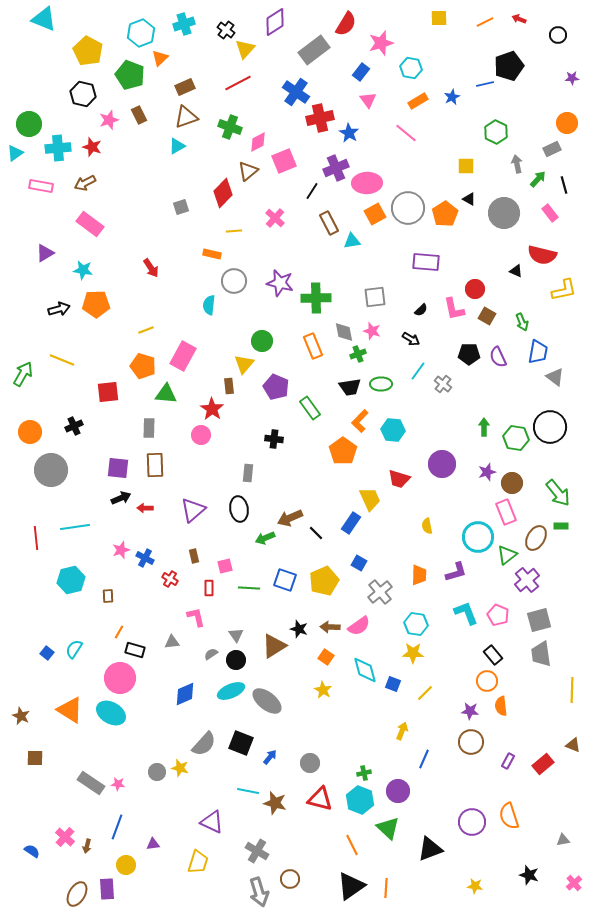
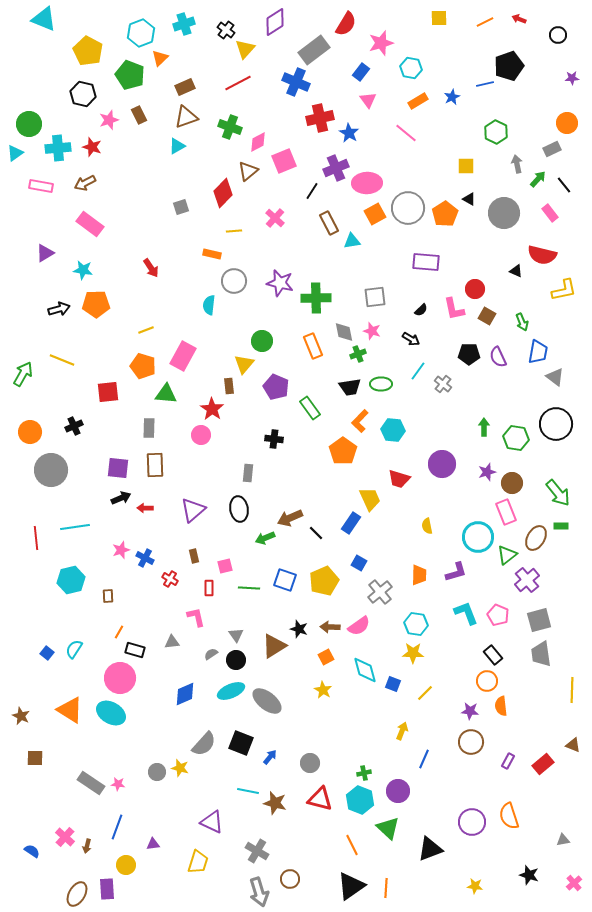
blue cross at (296, 92): moved 10 px up; rotated 12 degrees counterclockwise
black line at (564, 185): rotated 24 degrees counterclockwise
black circle at (550, 427): moved 6 px right, 3 px up
orange square at (326, 657): rotated 28 degrees clockwise
